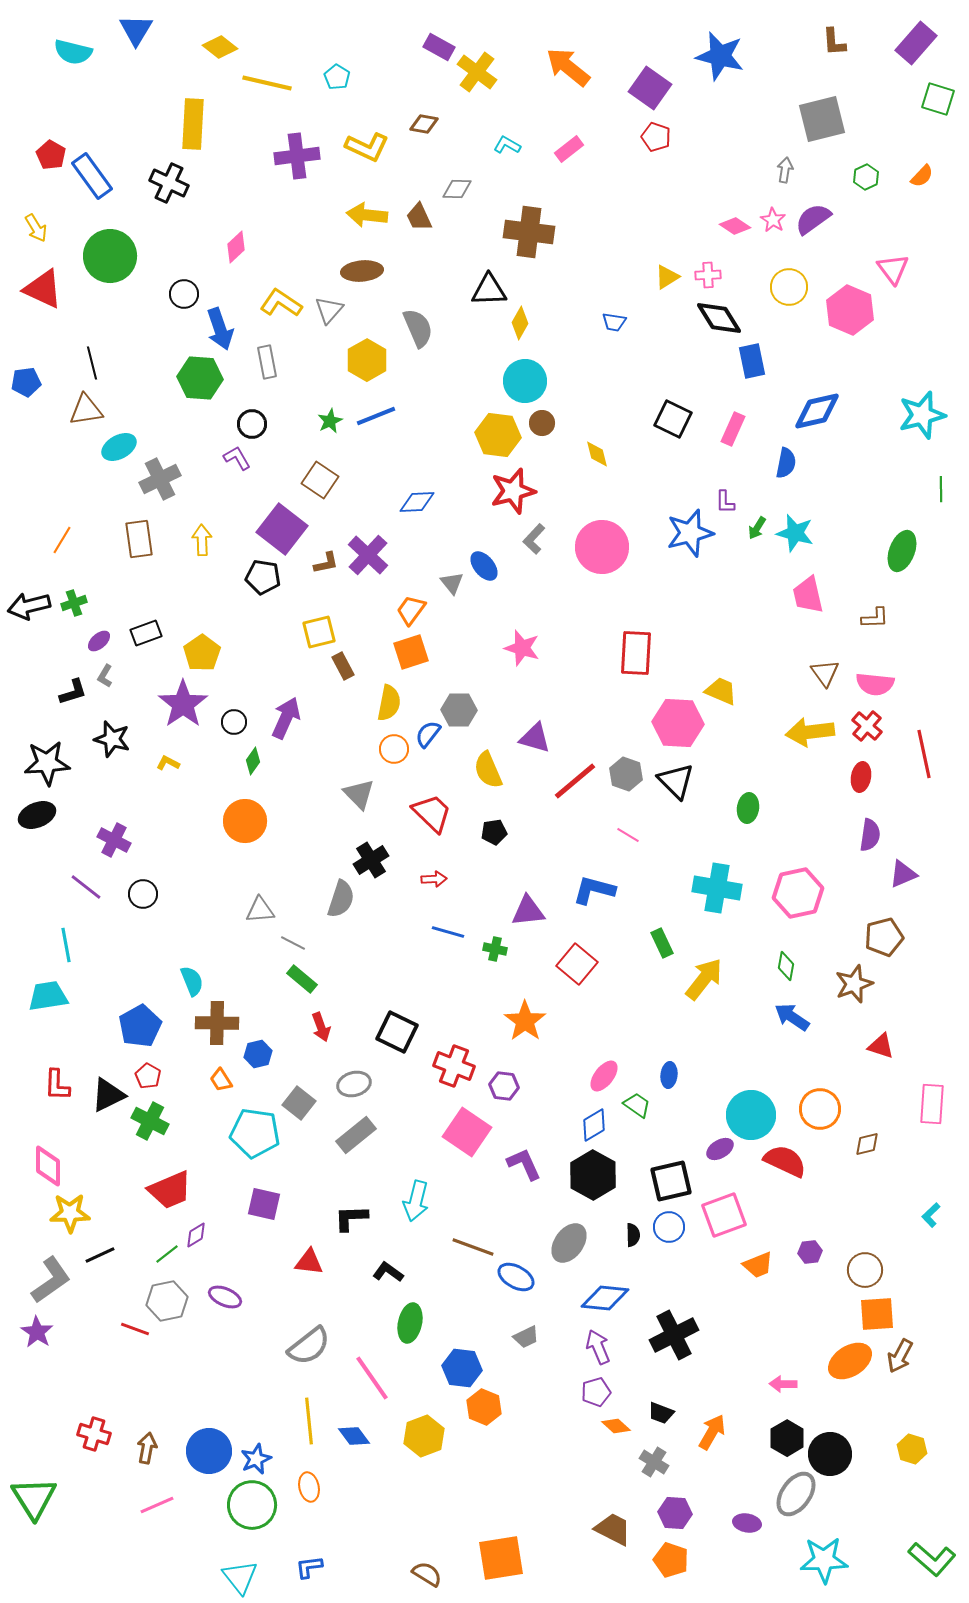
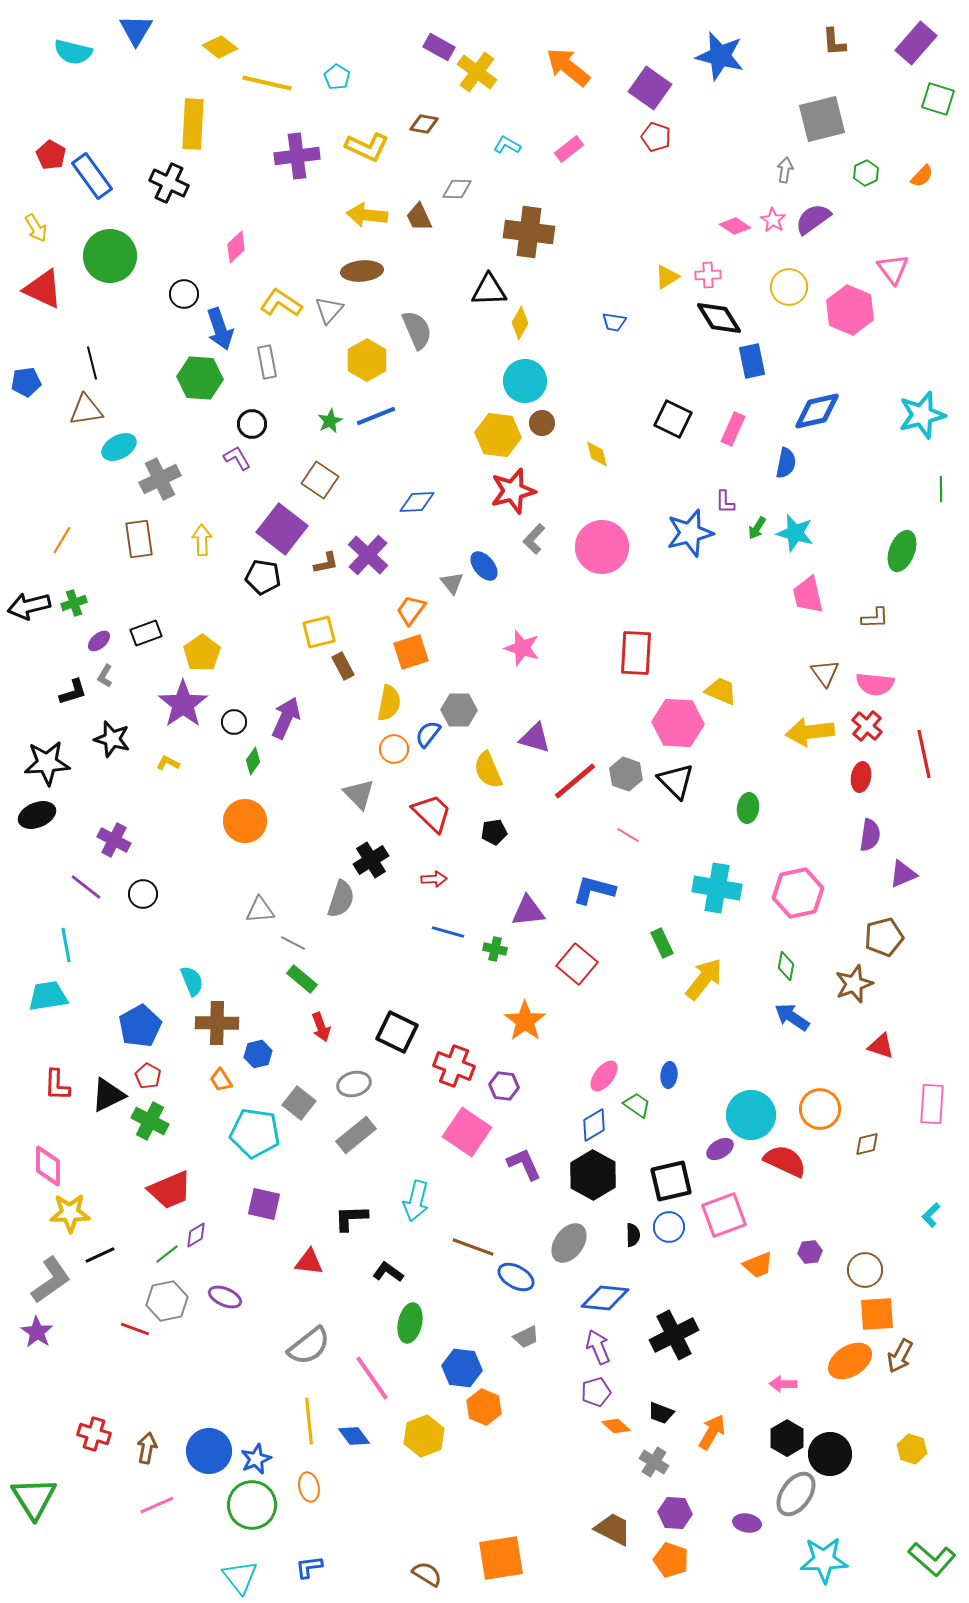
green hexagon at (866, 177): moved 4 px up
gray semicircle at (418, 328): moved 1 px left, 2 px down
